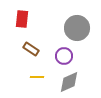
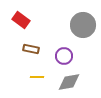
red rectangle: moved 1 px left, 1 px down; rotated 60 degrees counterclockwise
gray circle: moved 6 px right, 3 px up
brown rectangle: rotated 21 degrees counterclockwise
gray diamond: rotated 15 degrees clockwise
